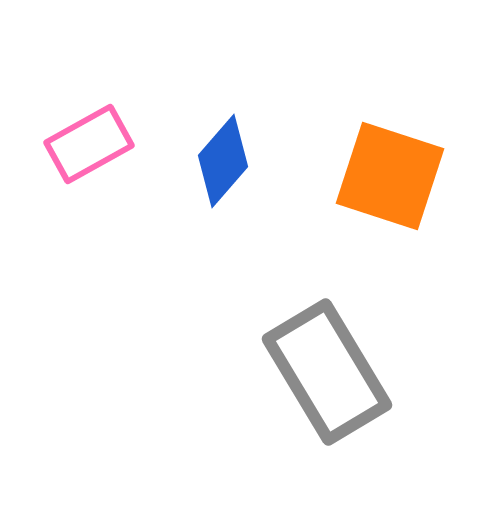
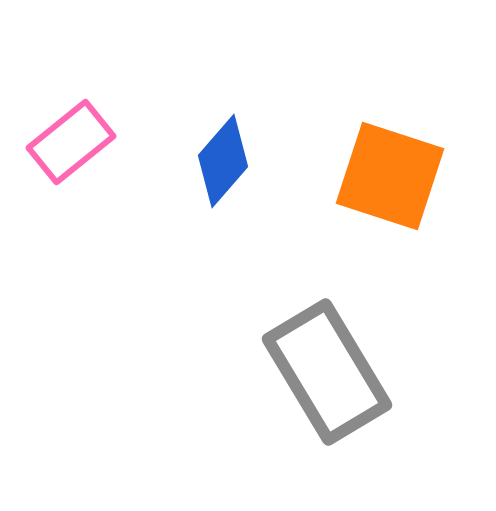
pink rectangle: moved 18 px left, 2 px up; rotated 10 degrees counterclockwise
